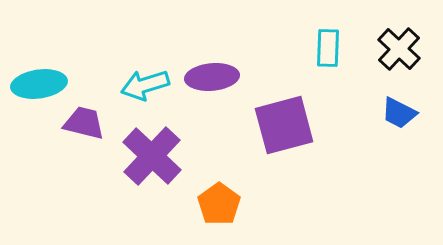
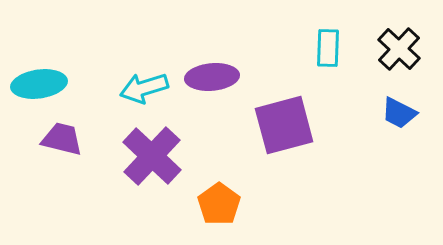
cyan arrow: moved 1 px left, 3 px down
purple trapezoid: moved 22 px left, 16 px down
